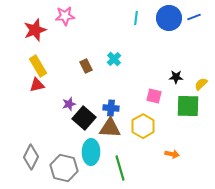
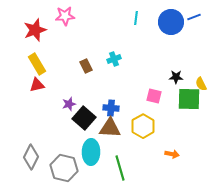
blue circle: moved 2 px right, 4 px down
cyan cross: rotated 24 degrees clockwise
yellow rectangle: moved 1 px left, 2 px up
yellow semicircle: rotated 72 degrees counterclockwise
green square: moved 1 px right, 7 px up
